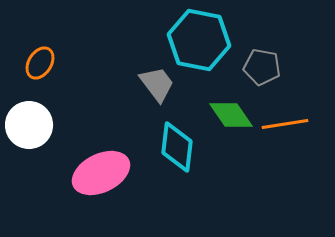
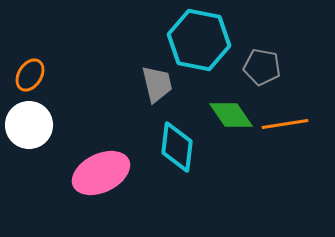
orange ellipse: moved 10 px left, 12 px down
gray trapezoid: rotated 24 degrees clockwise
